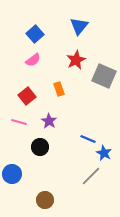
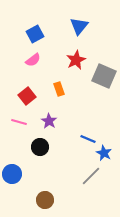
blue square: rotated 12 degrees clockwise
